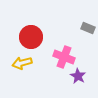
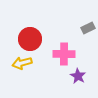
gray rectangle: rotated 48 degrees counterclockwise
red circle: moved 1 px left, 2 px down
pink cross: moved 3 px up; rotated 20 degrees counterclockwise
